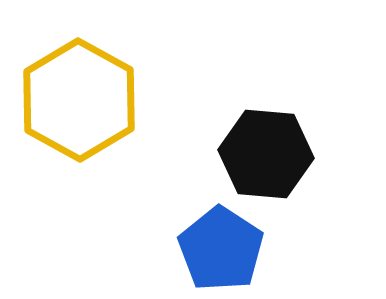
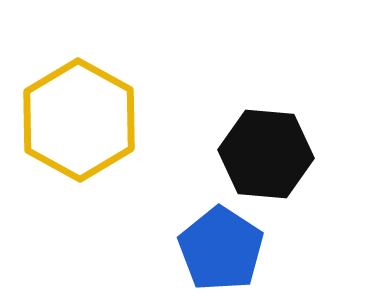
yellow hexagon: moved 20 px down
